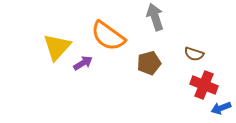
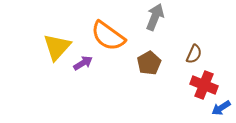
gray arrow: rotated 40 degrees clockwise
brown semicircle: rotated 84 degrees counterclockwise
brown pentagon: rotated 15 degrees counterclockwise
blue arrow: rotated 12 degrees counterclockwise
